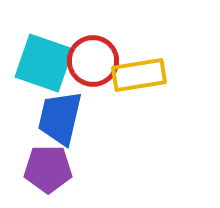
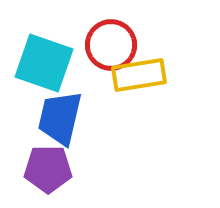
red circle: moved 18 px right, 16 px up
